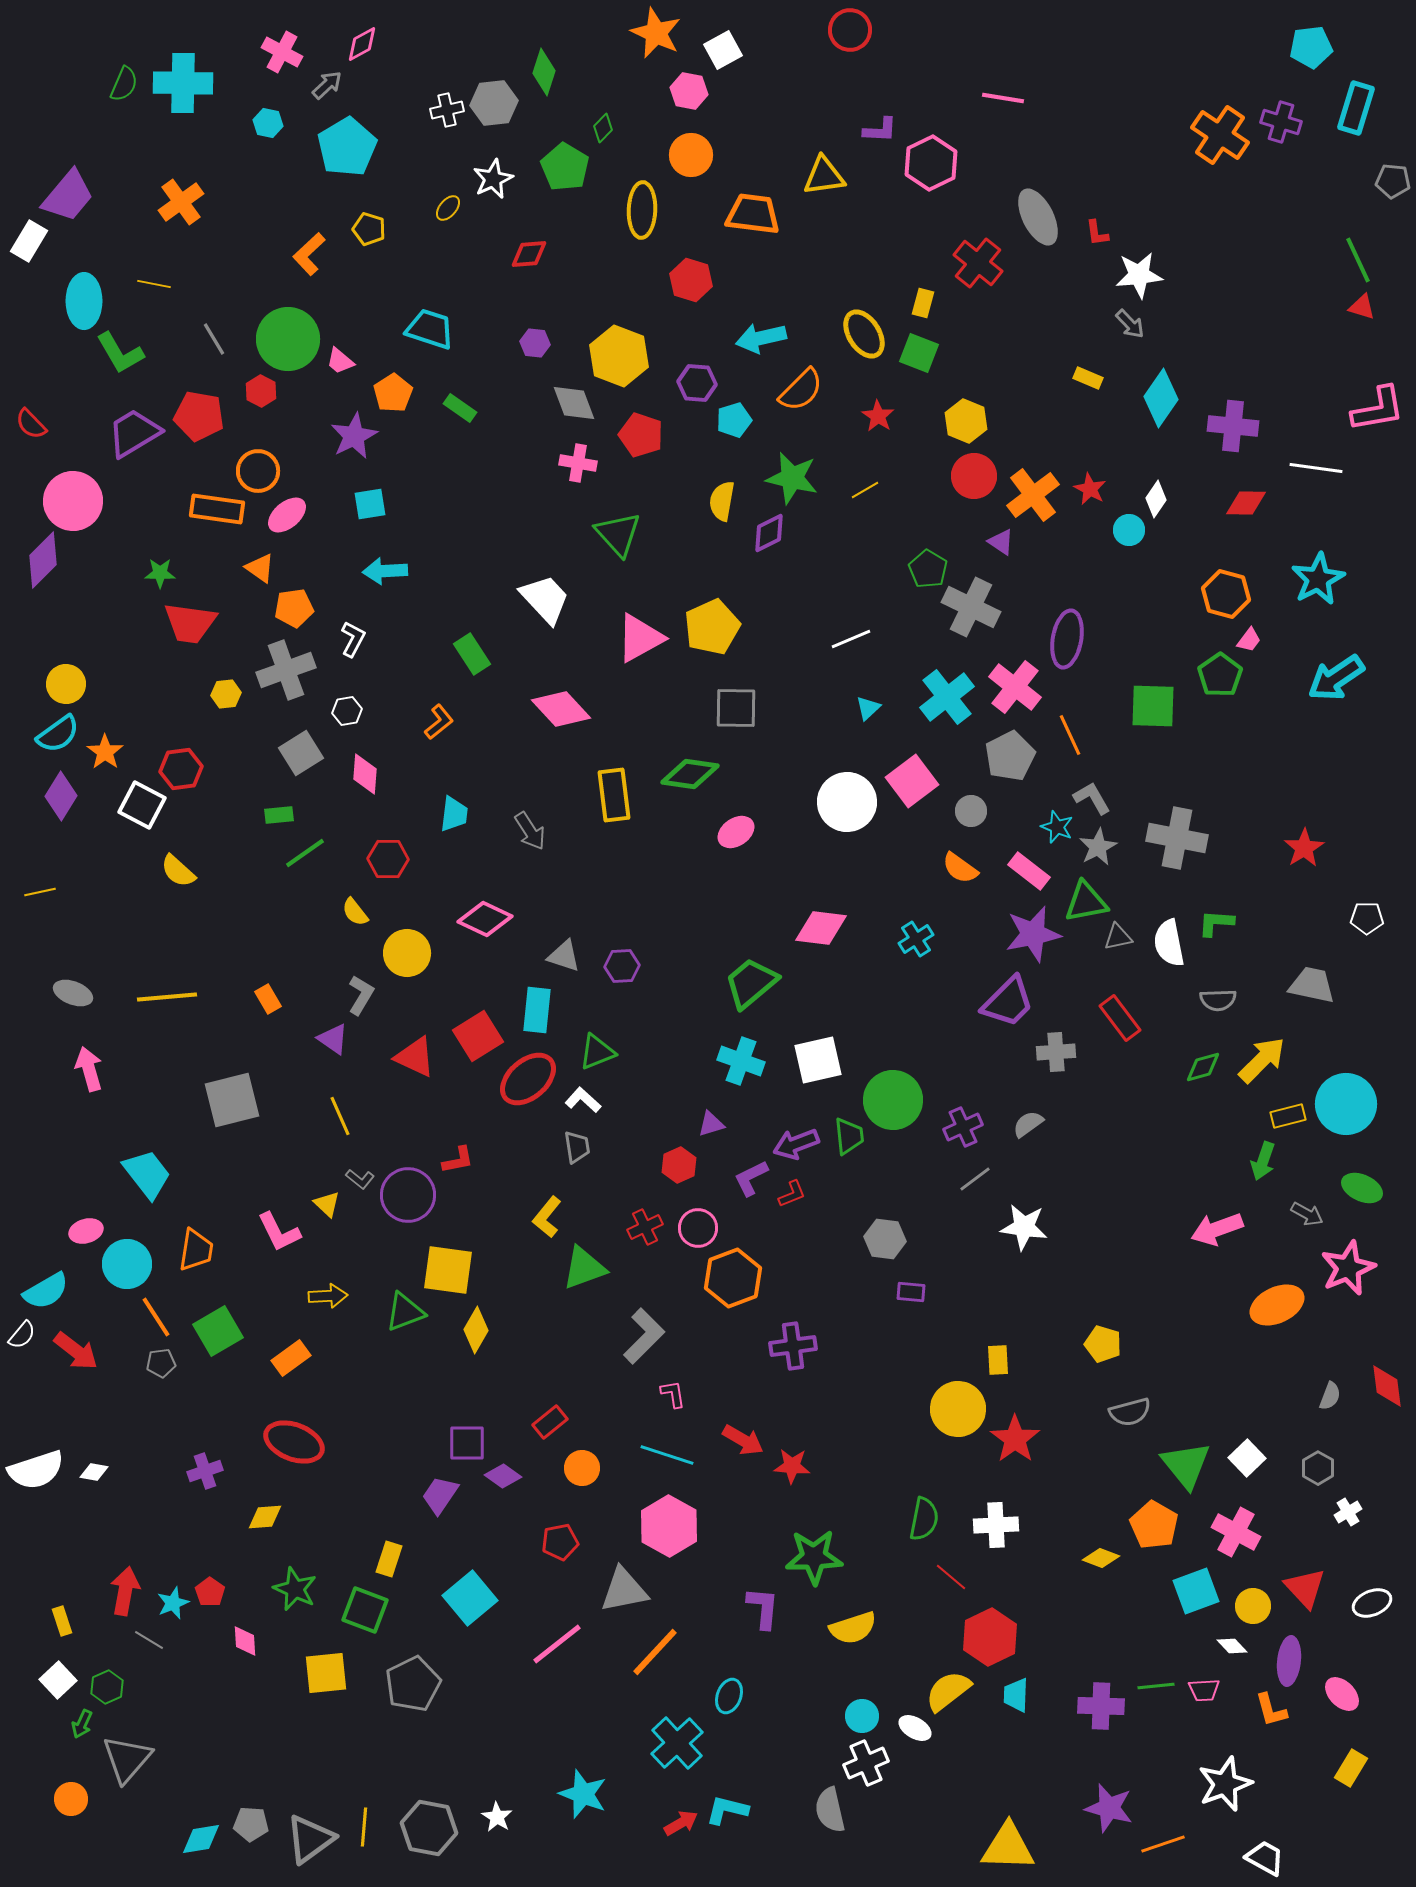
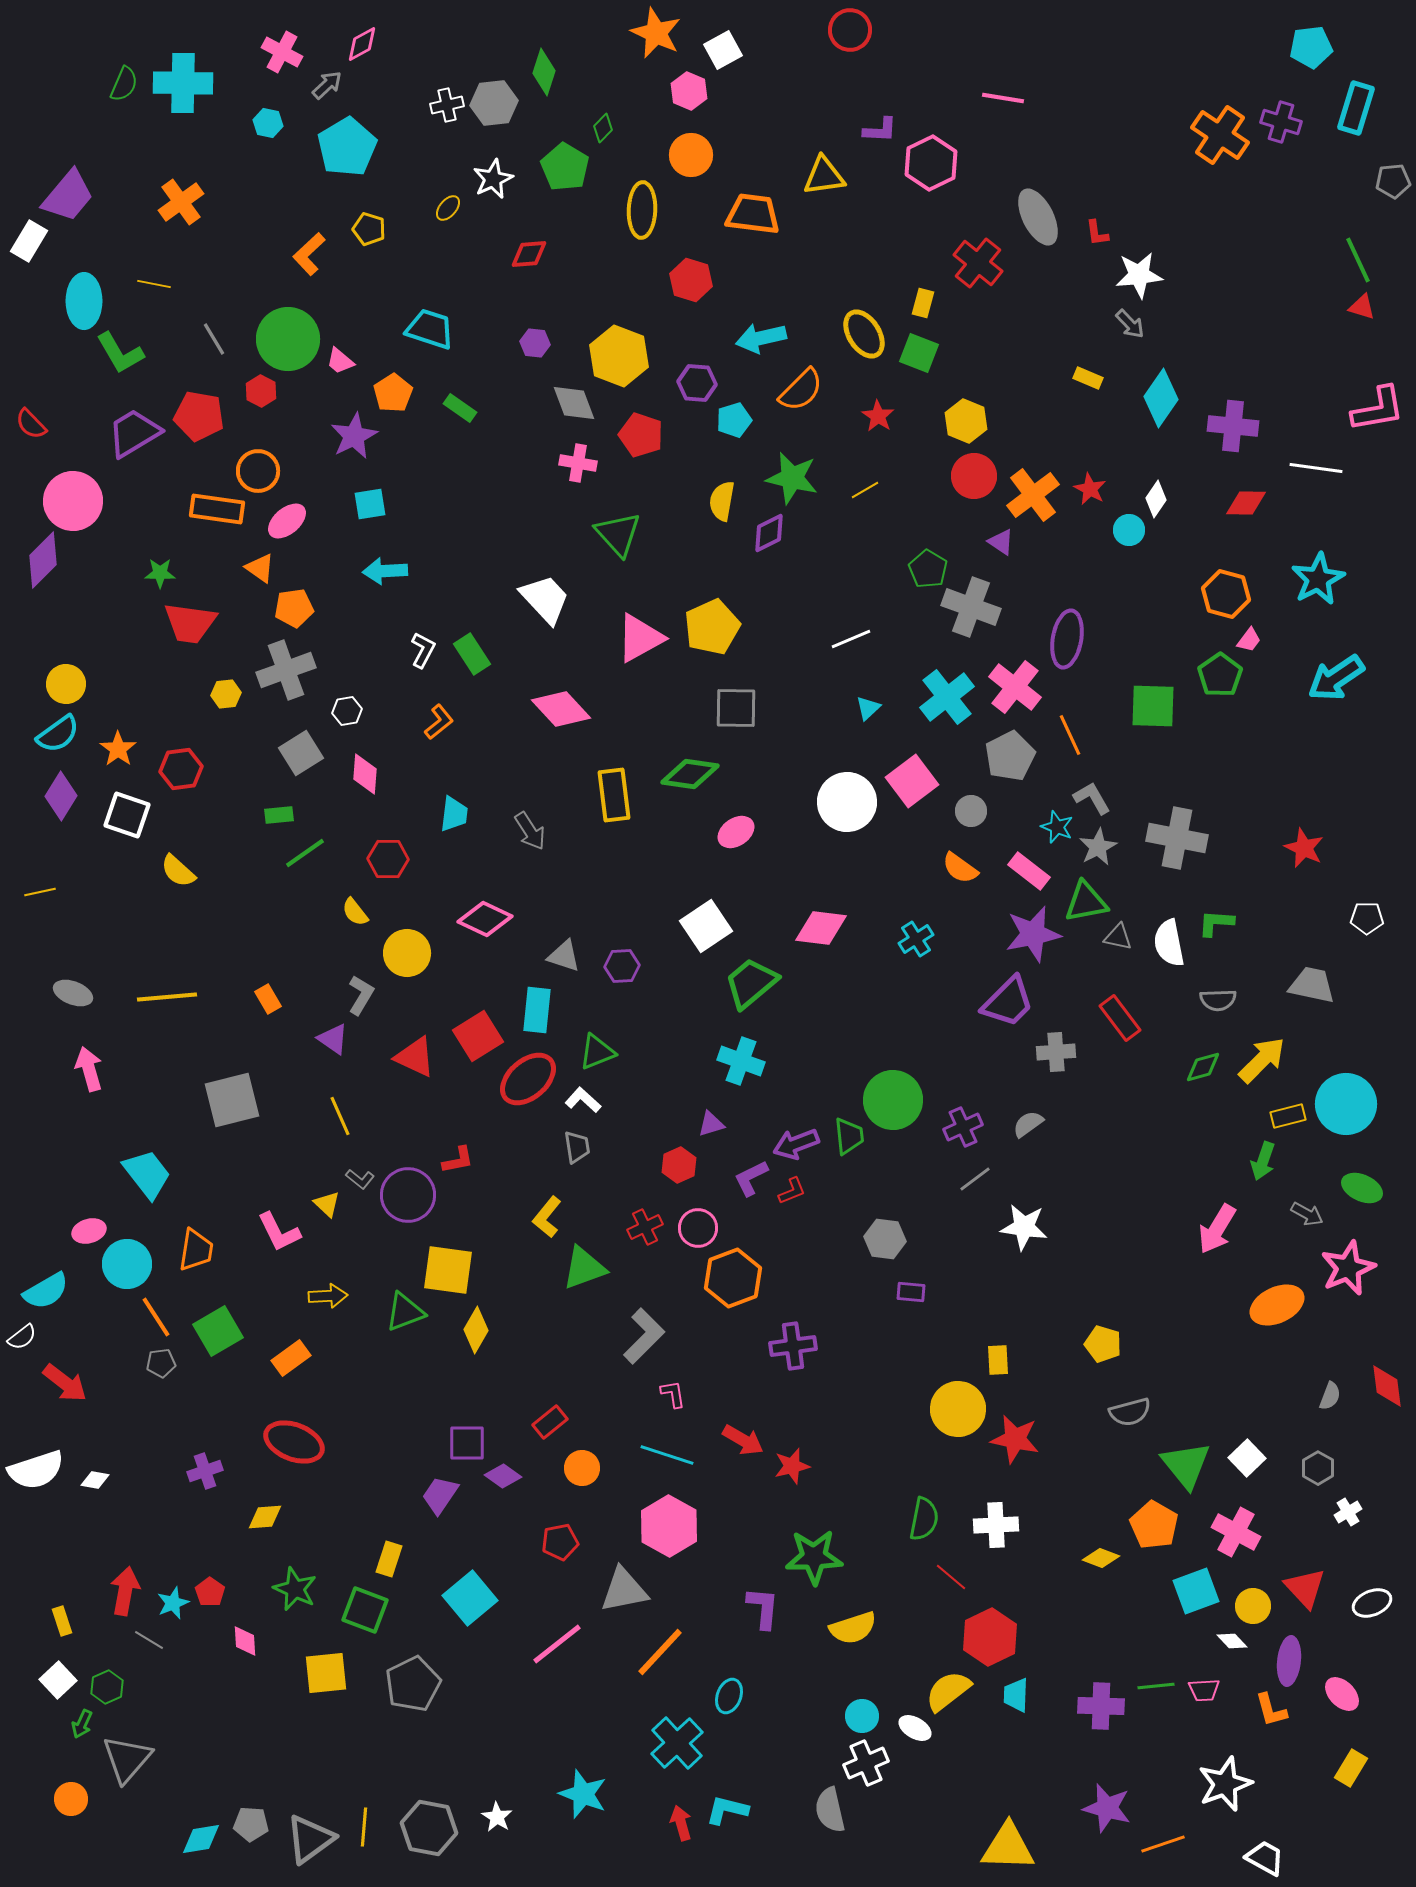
pink hexagon at (689, 91): rotated 12 degrees clockwise
white cross at (447, 110): moved 5 px up
gray pentagon at (1393, 181): rotated 12 degrees counterclockwise
pink ellipse at (287, 515): moved 6 px down
gray cross at (971, 607): rotated 6 degrees counterclockwise
white L-shape at (353, 639): moved 70 px right, 11 px down
orange star at (105, 752): moved 13 px right, 3 px up
white square at (142, 805): moved 15 px left, 10 px down; rotated 9 degrees counterclockwise
red star at (1304, 848): rotated 15 degrees counterclockwise
gray triangle at (1118, 937): rotated 24 degrees clockwise
white square at (818, 1060): moved 112 px left, 134 px up; rotated 21 degrees counterclockwise
red L-shape at (792, 1194): moved 3 px up
pink arrow at (1217, 1229): rotated 39 degrees counterclockwise
pink ellipse at (86, 1231): moved 3 px right
white semicircle at (22, 1335): moved 2 px down; rotated 12 degrees clockwise
red arrow at (76, 1351): moved 11 px left, 32 px down
red star at (1015, 1439): rotated 24 degrees counterclockwise
red star at (792, 1466): rotated 18 degrees counterclockwise
white diamond at (94, 1472): moved 1 px right, 8 px down
white diamond at (1232, 1646): moved 5 px up
orange line at (655, 1652): moved 5 px right
purple star at (1109, 1808): moved 2 px left
red arrow at (681, 1823): rotated 76 degrees counterclockwise
